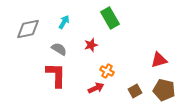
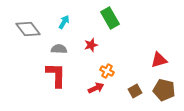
gray diamond: rotated 65 degrees clockwise
gray semicircle: rotated 28 degrees counterclockwise
